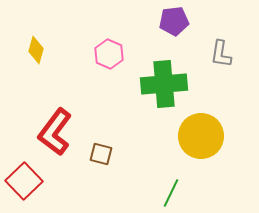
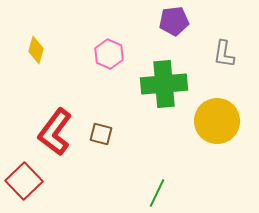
gray L-shape: moved 3 px right
yellow circle: moved 16 px right, 15 px up
brown square: moved 20 px up
green line: moved 14 px left
